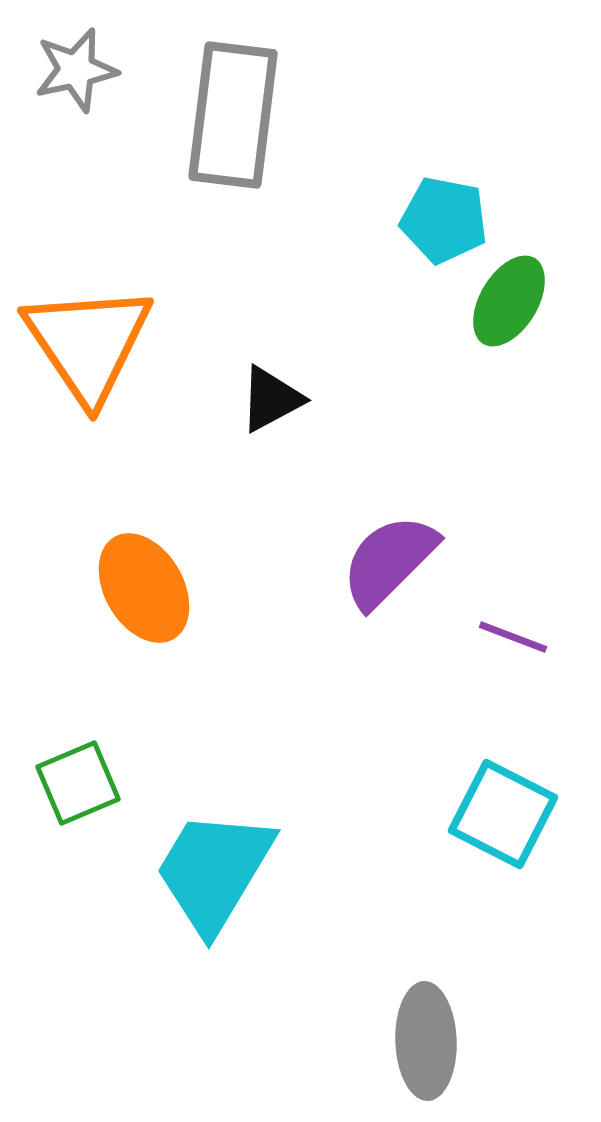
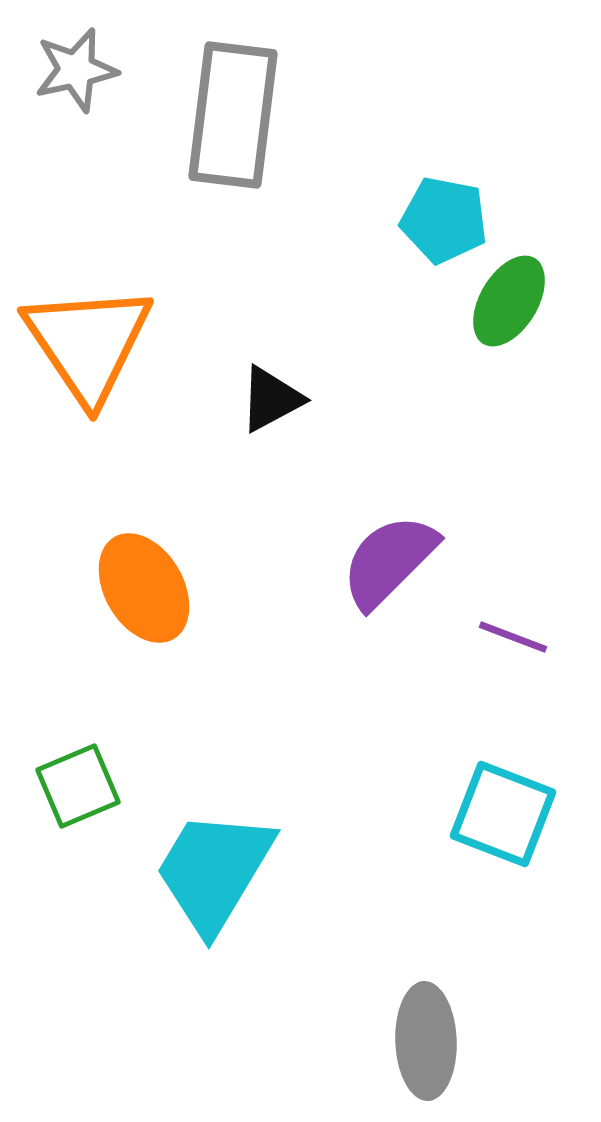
green square: moved 3 px down
cyan square: rotated 6 degrees counterclockwise
